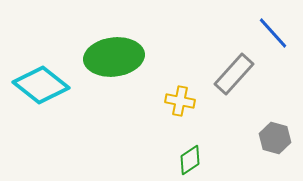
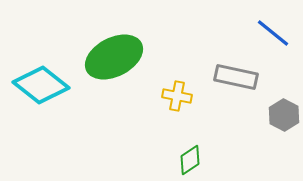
blue line: rotated 9 degrees counterclockwise
green ellipse: rotated 20 degrees counterclockwise
gray rectangle: moved 2 px right, 3 px down; rotated 60 degrees clockwise
yellow cross: moved 3 px left, 5 px up
gray hexagon: moved 9 px right, 23 px up; rotated 12 degrees clockwise
